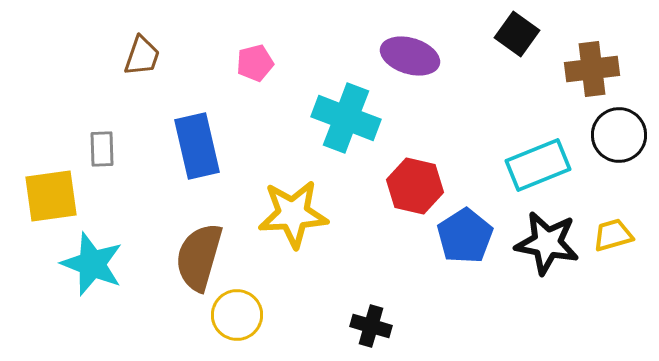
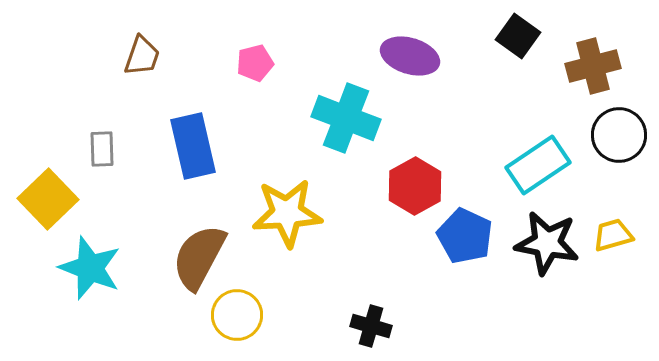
black square: moved 1 px right, 2 px down
brown cross: moved 1 px right, 3 px up; rotated 8 degrees counterclockwise
blue rectangle: moved 4 px left
cyan rectangle: rotated 12 degrees counterclockwise
red hexagon: rotated 18 degrees clockwise
yellow square: moved 3 px left, 3 px down; rotated 36 degrees counterclockwise
yellow star: moved 6 px left, 1 px up
blue pentagon: rotated 14 degrees counterclockwise
brown semicircle: rotated 12 degrees clockwise
cyan star: moved 2 px left, 4 px down
